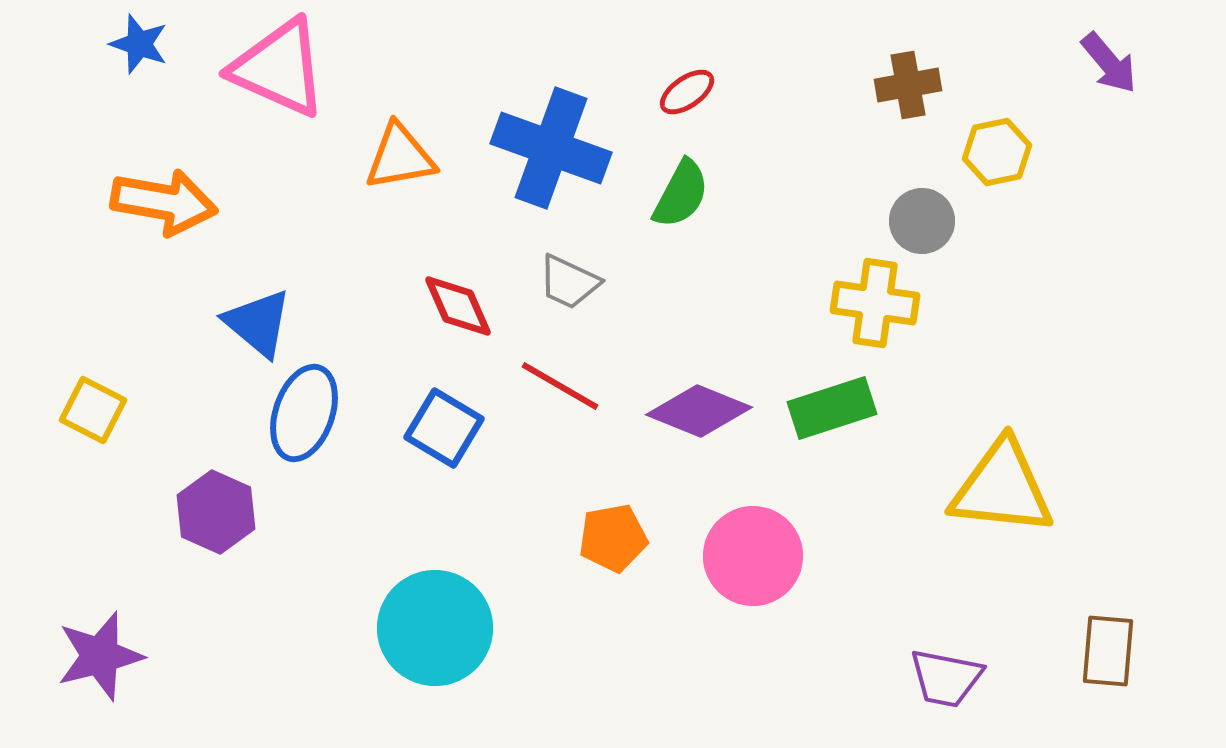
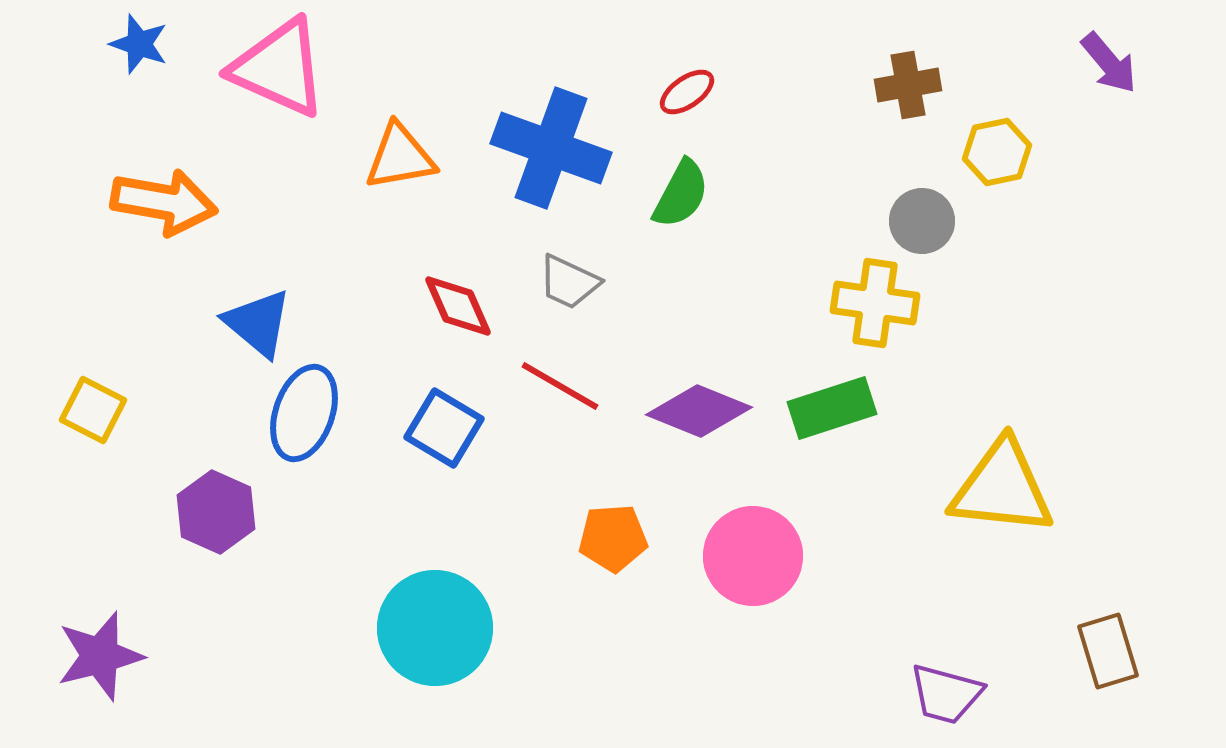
orange pentagon: rotated 6 degrees clockwise
brown rectangle: rotated 22 degrees counterclockwise
purple trapezoid: moved 16 px down; rotated 4 degrees clockwise
